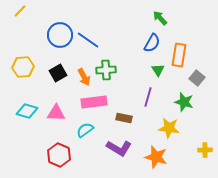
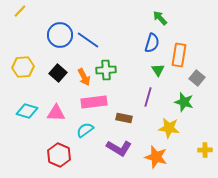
blue semicircle: rotated 12 degrees counterclockwise
black square: rotated 18 degrees counterclockwise
